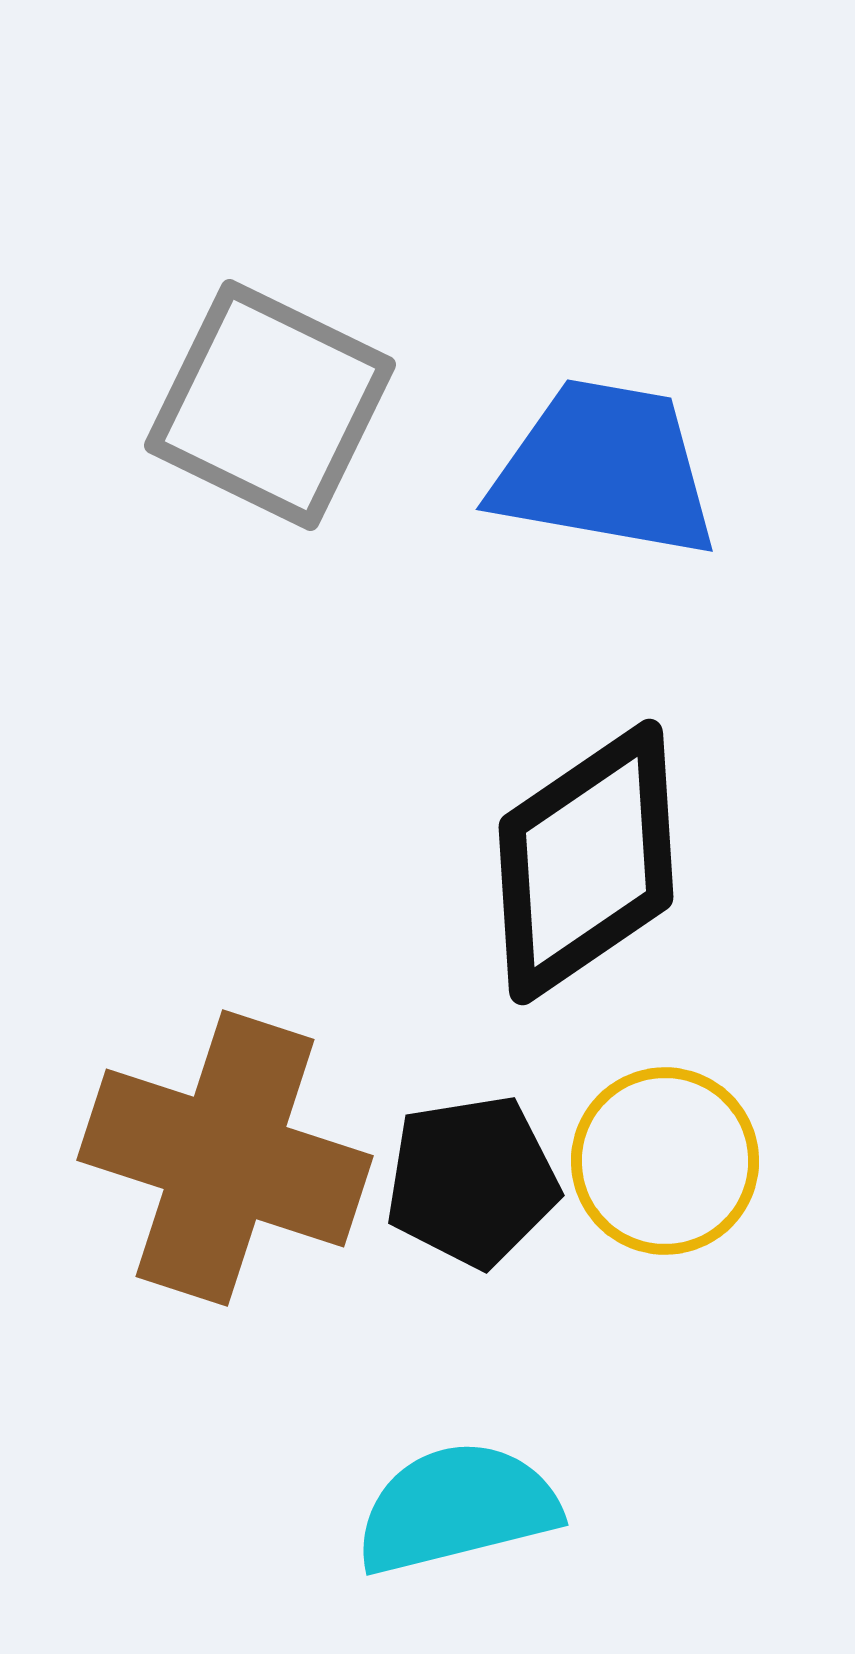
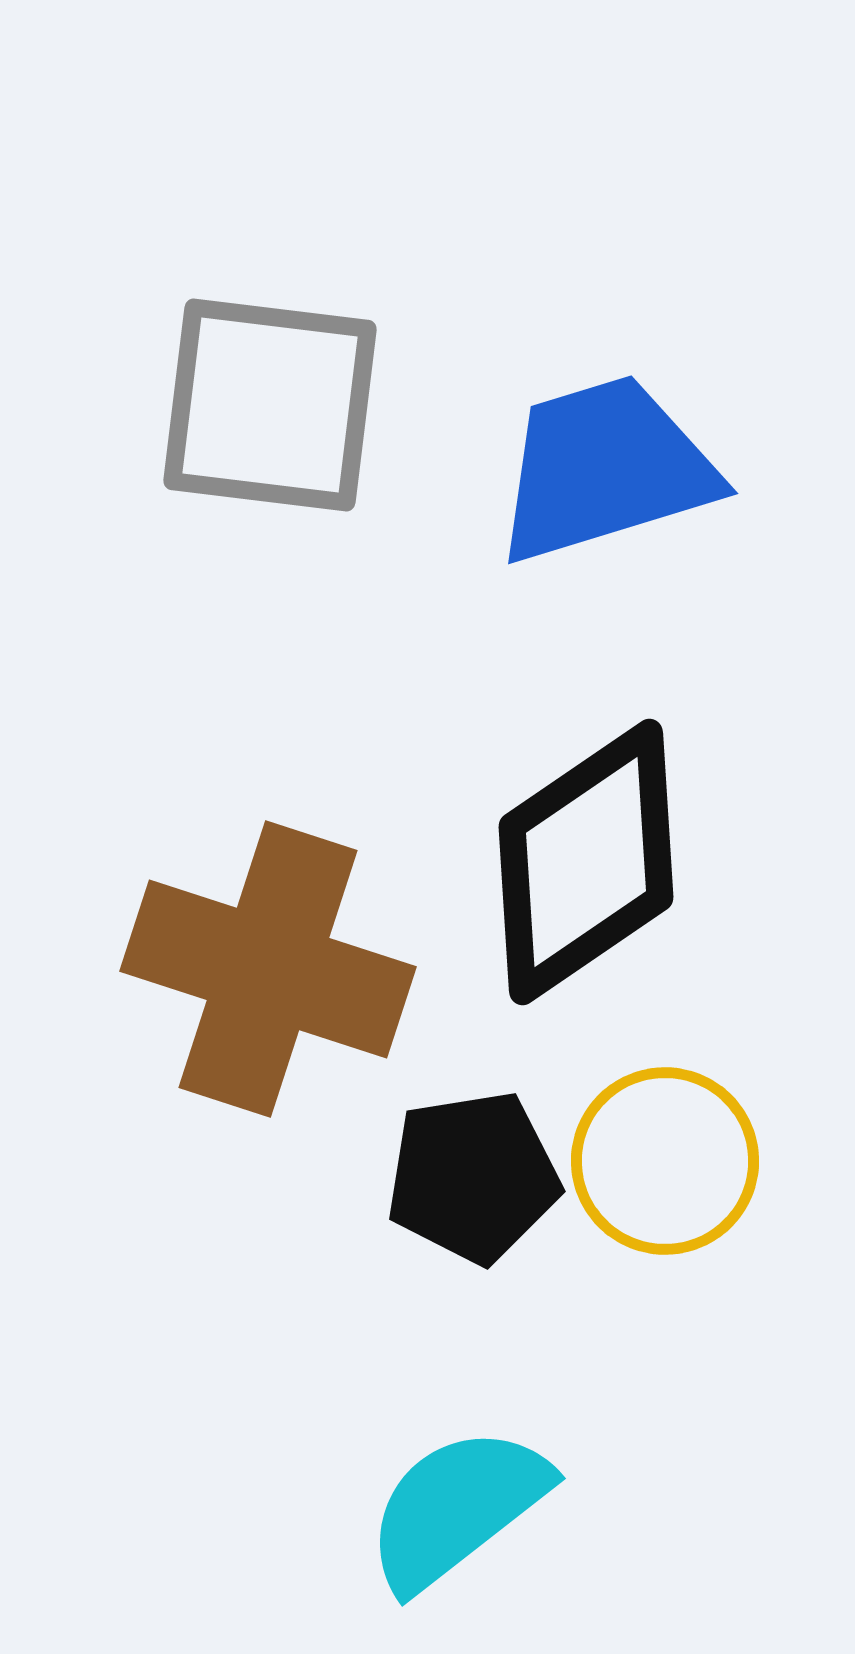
gray square: rotated 19 degrees counterclockwise
blue trapezoid: rotated 27 degrees counterclockwise
brown cross: moved 43 px right, 189 px up
black pentagon: moved 1 px right, 4 px up
cyan semicircle: rotated 24 degrees counterclockwise
